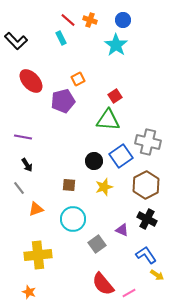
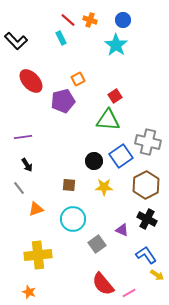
purple line: rotated 18 degrees counterclockwise
yellow star: rotated 18 degrees clockwise
